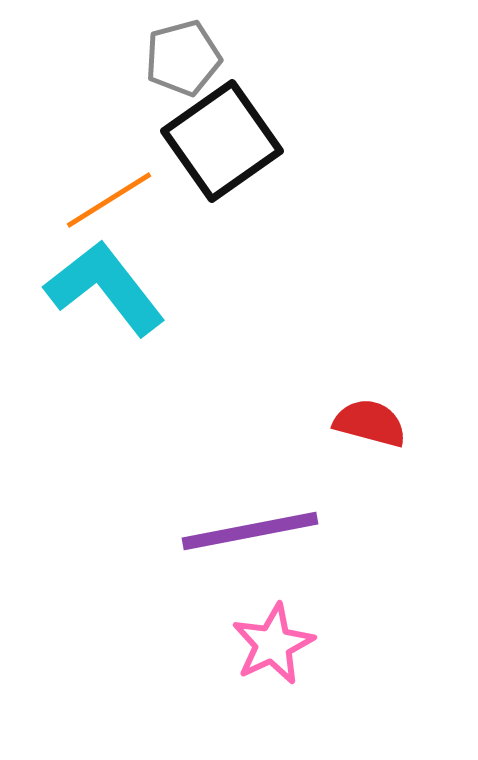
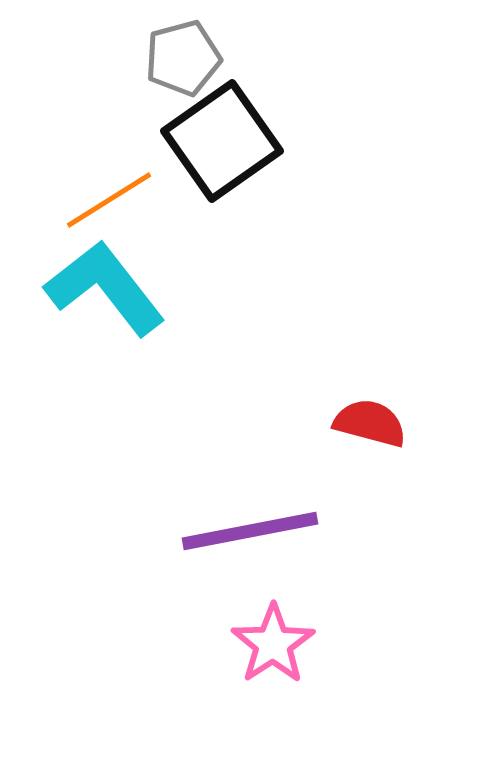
pink star: rotated 8 degrees counterclockwise
